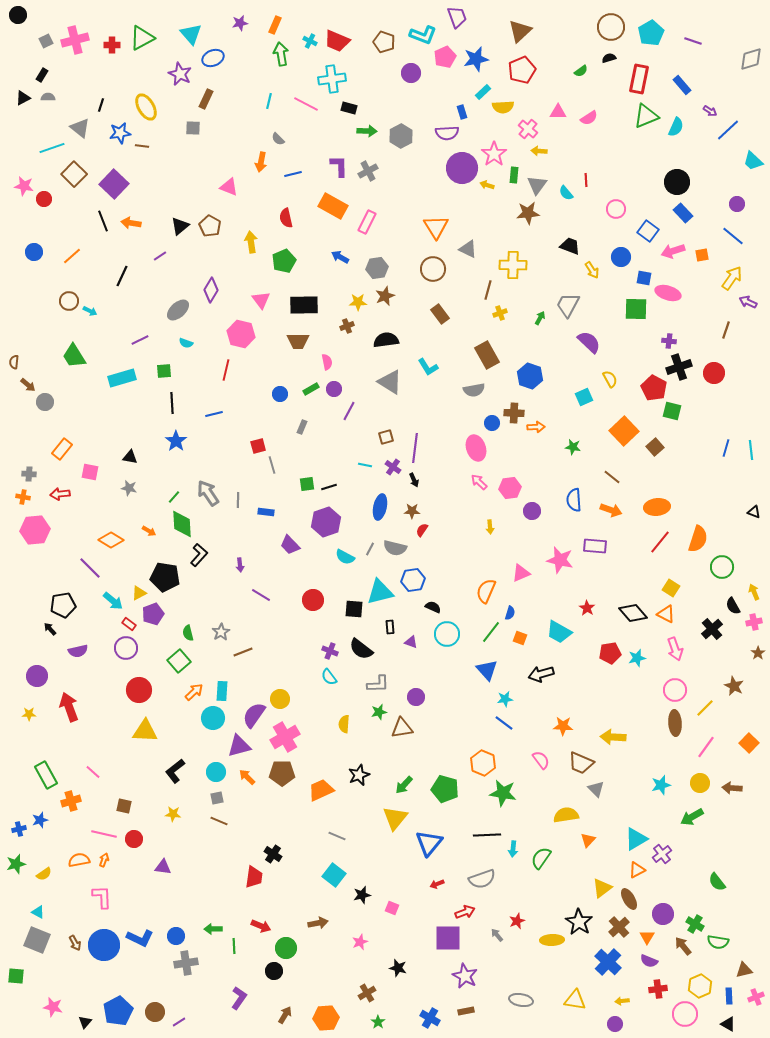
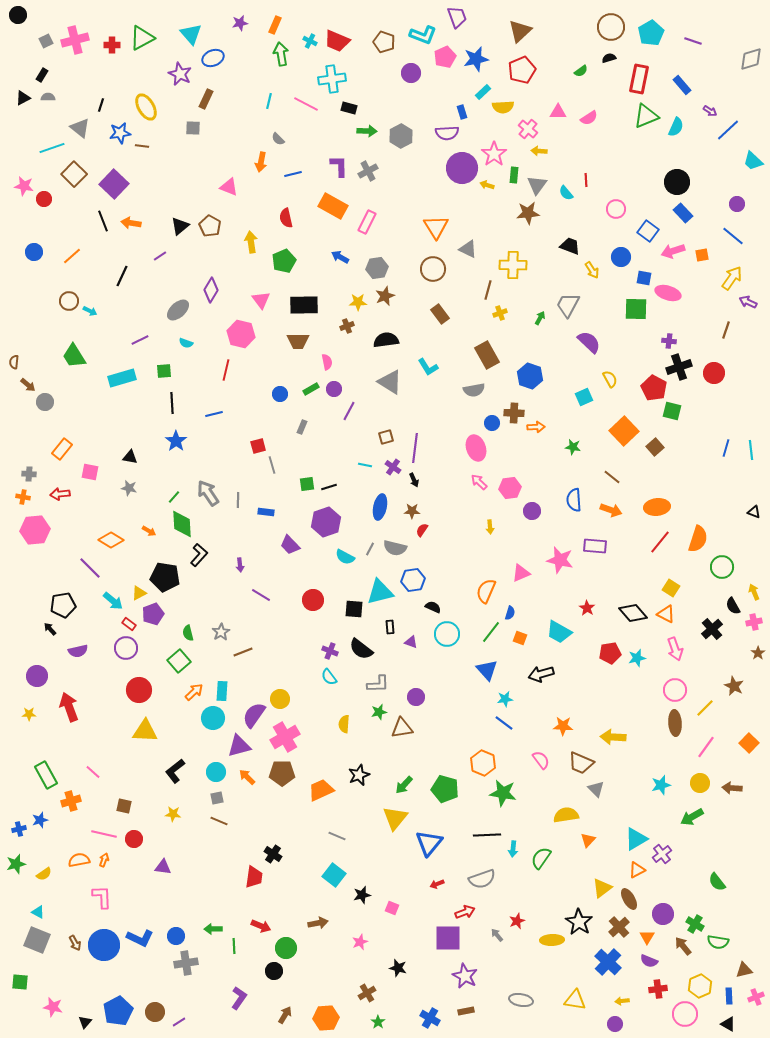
green square at (16, 976): moved 4 px right, 6 px down
